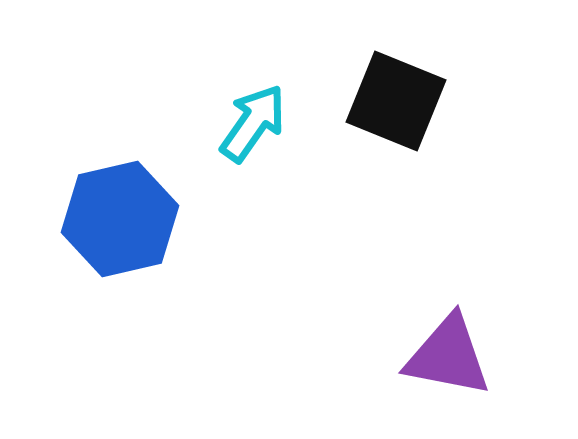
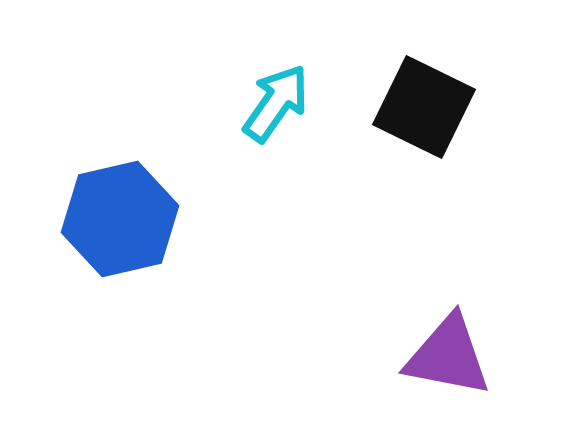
black square: moved 28 px right, 6 px down; rotated 4 degrees clockwise
cyan arrow: moved 23 px right, 20 px up
